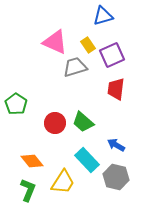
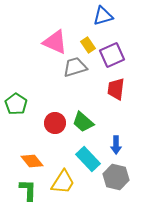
blue arrow: rotated 120 degrees counterclockwise
cyan rectangle: moved 1 px right, 1 px up
green L-shape: rotated 20 degrees counterclockwise
